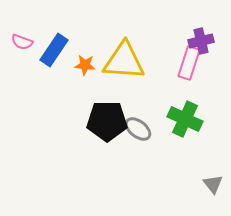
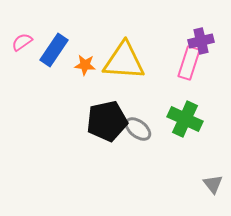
pink semicircle: rotated 125 degrees clockwise
black pentagon: rotated 12 degrees counterclockwise
